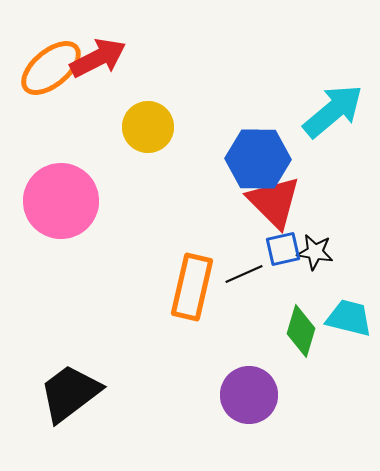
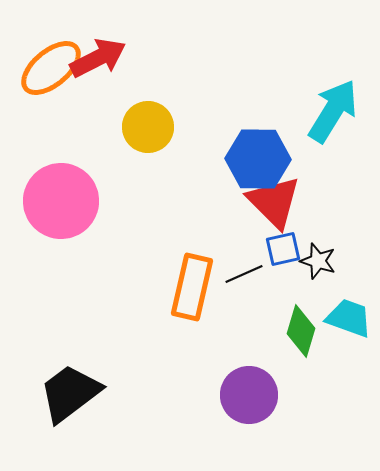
cyan arrow: rotated 18 degrees counterclockwise
black star: moved 3 px right, 9 px down; rotated 9 degrees clockwise
cyan trapezoid: rotated 6 degrees clockwise
